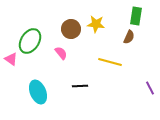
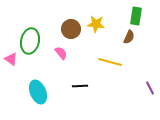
green ellipse: rotated 20 degrees counterclockwise
